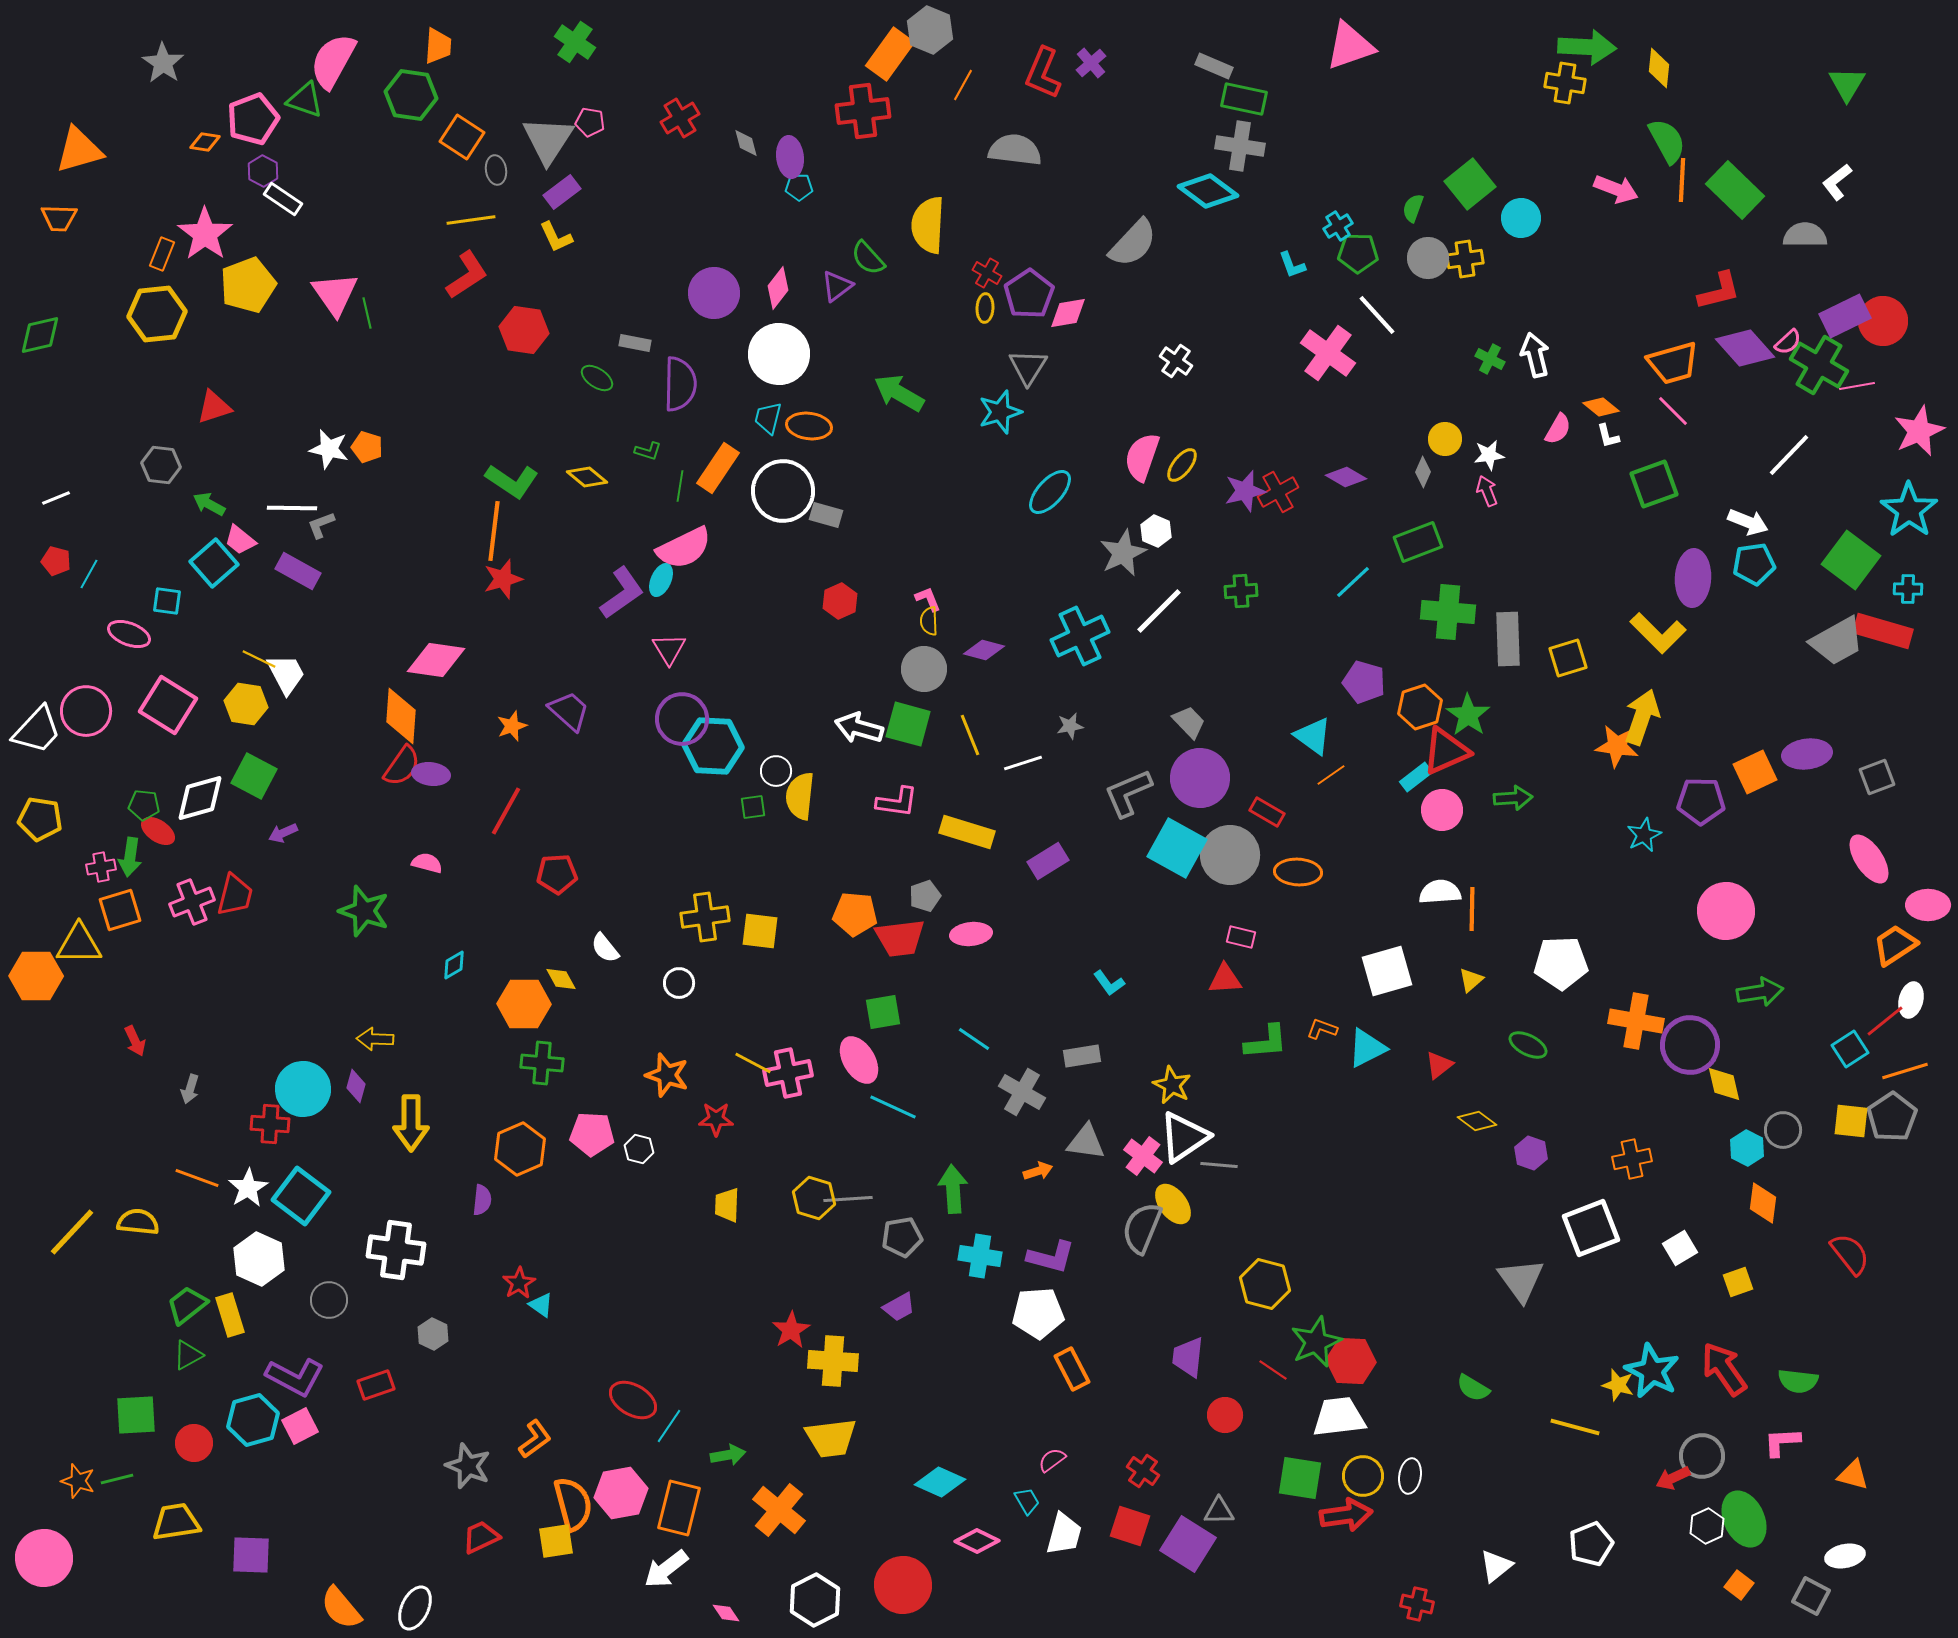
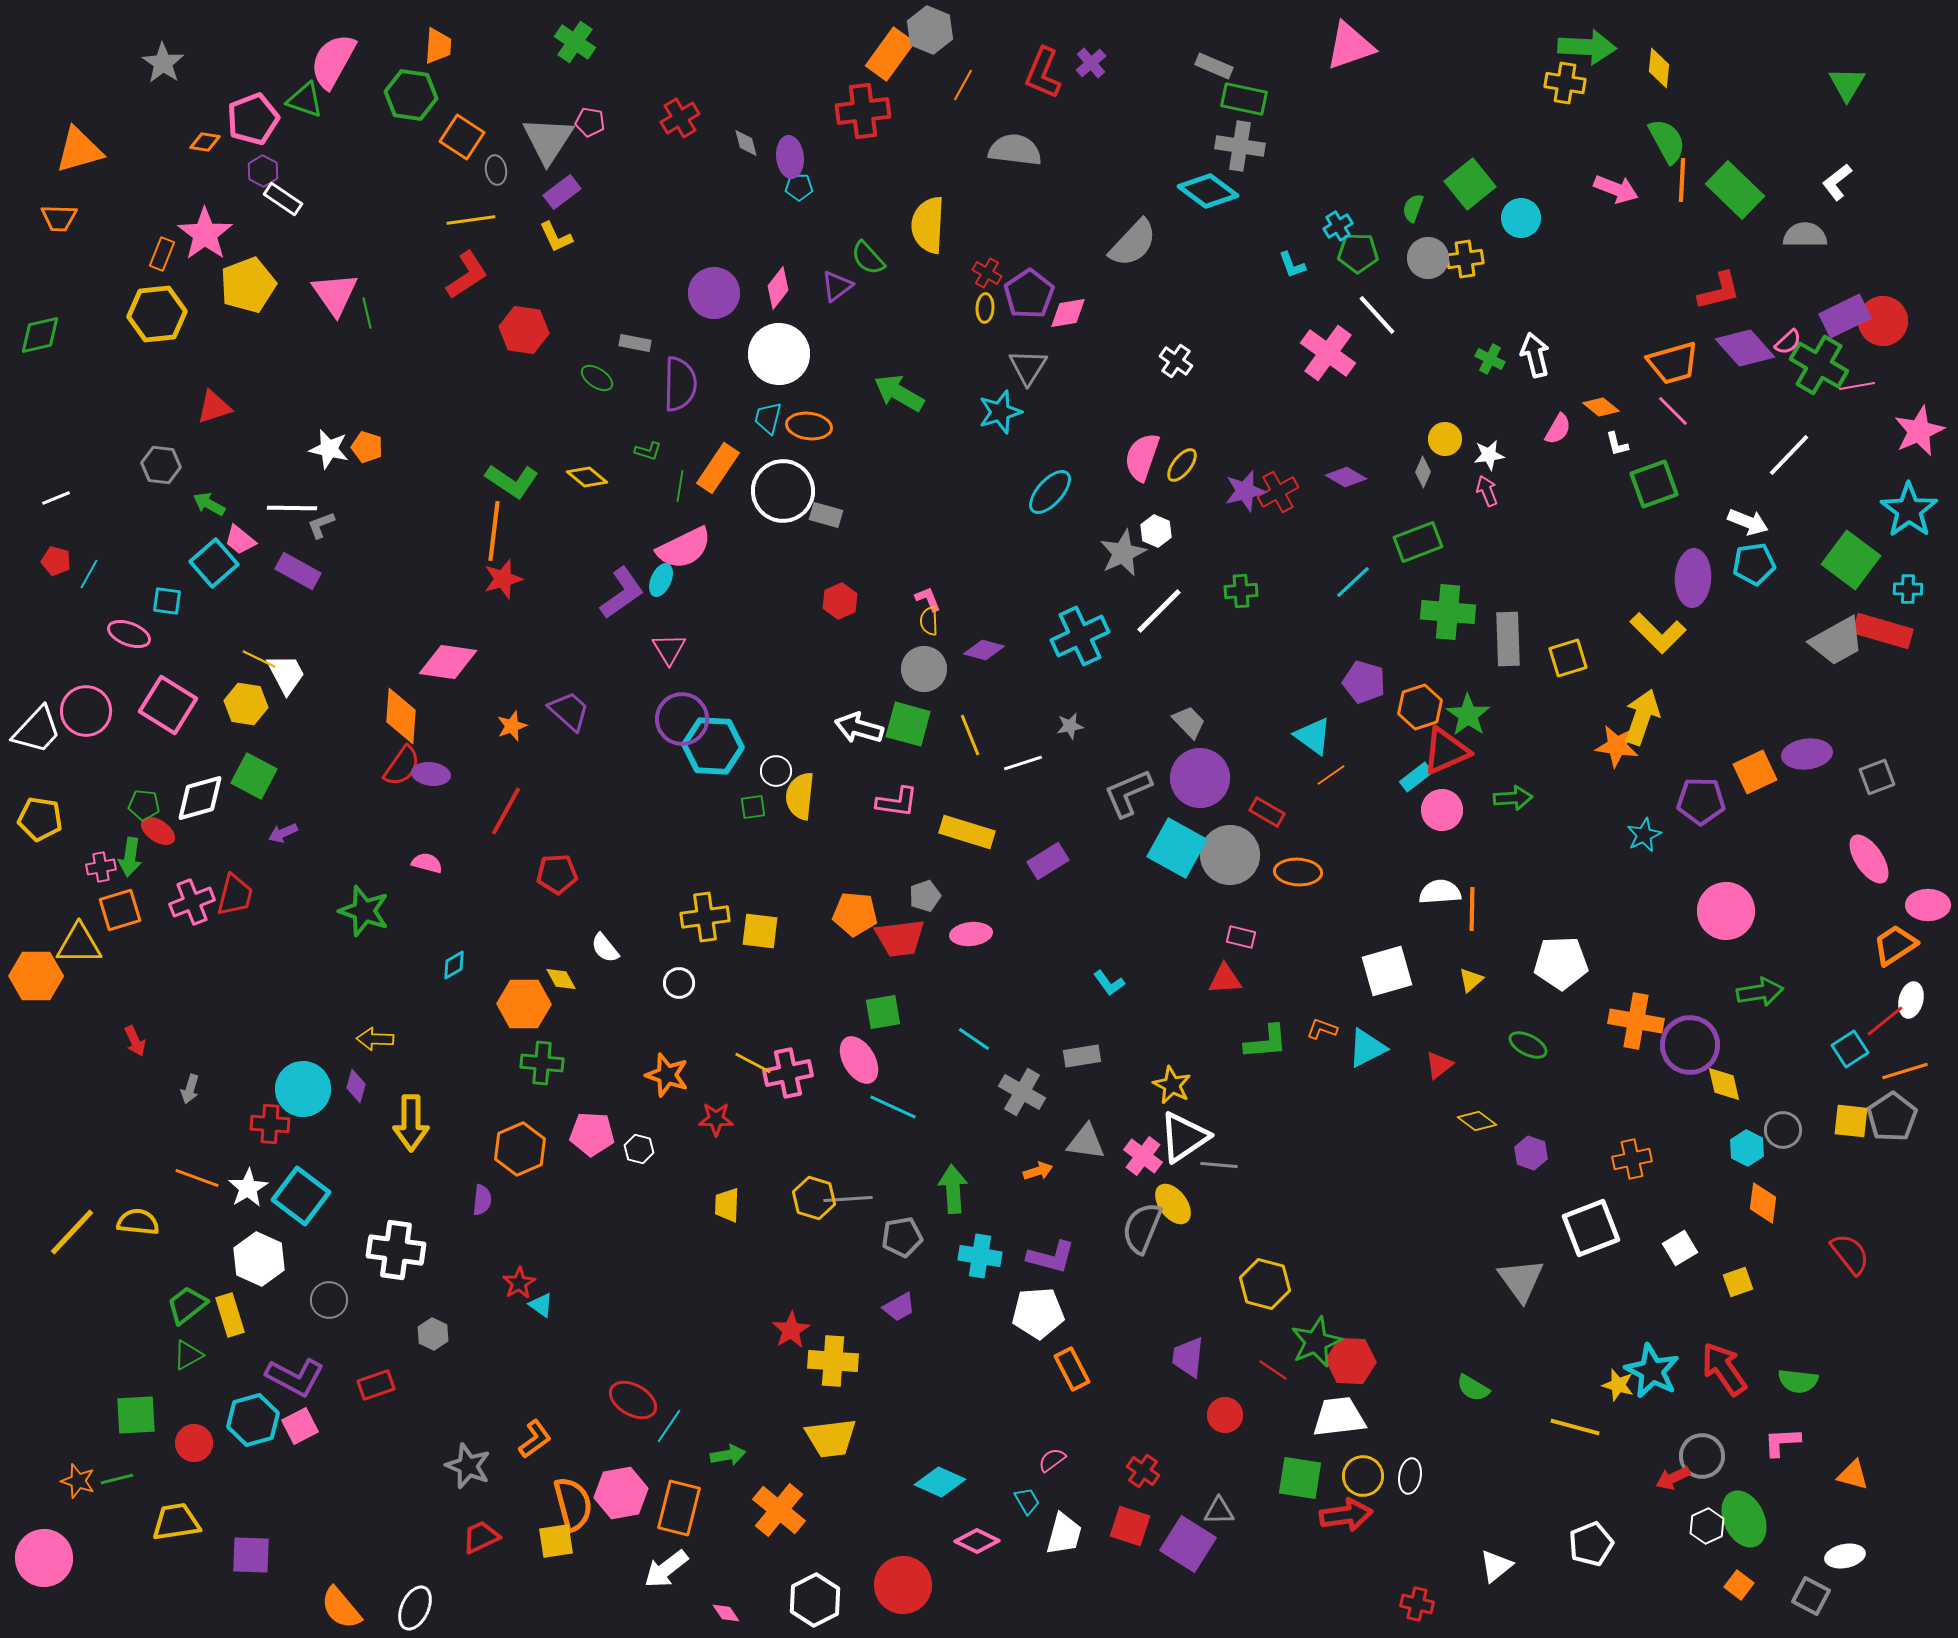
white L-shape at (1608, 436): moved 9 px right, 8 px down
pink diamond at (436, 660): moved 12 px right, 2 px down
